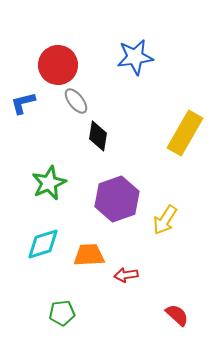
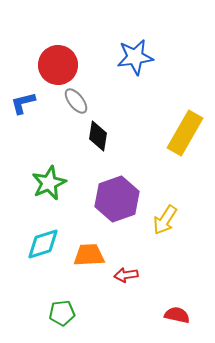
red semicircle: rotated 30 degrees counterclockwise
